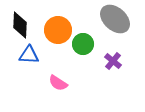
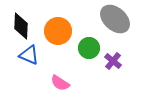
black diamond: moved 1 px right, 1 px down
orange circle: moved 1 px down
green circle: moved 6 px right, 4 px down
blue triangle: rotated 20 degrees clockwise
pink semicircle: moved 2 px right
